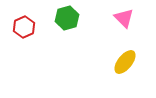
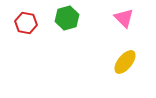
red hexagon: moved 2 px right, 4 px up; rotated 25 degrees counterclockwise
